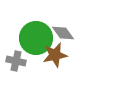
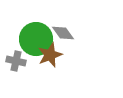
green circle: moved 1 px down
brown star: moved 5 px left; rotated 10 degrees counterclockwise
